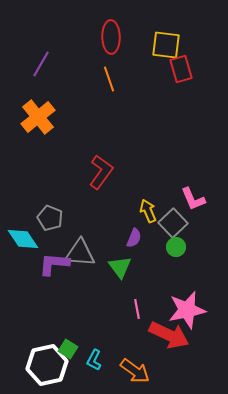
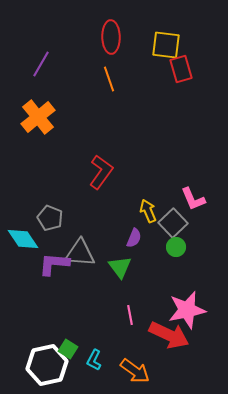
pink line: moved 7 px left, 6 px down
